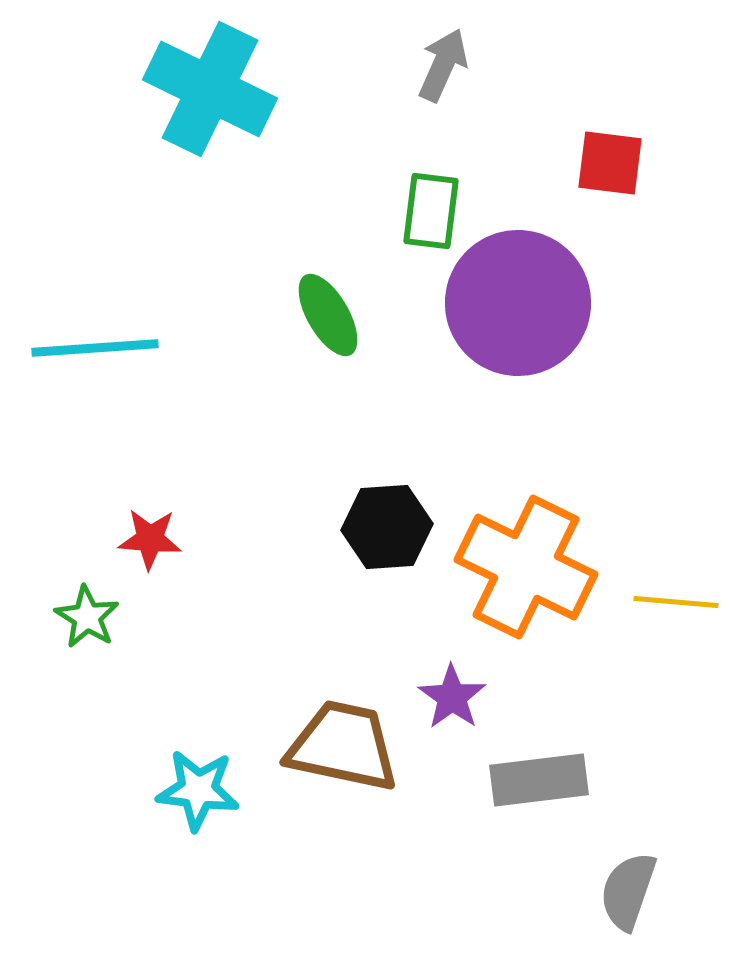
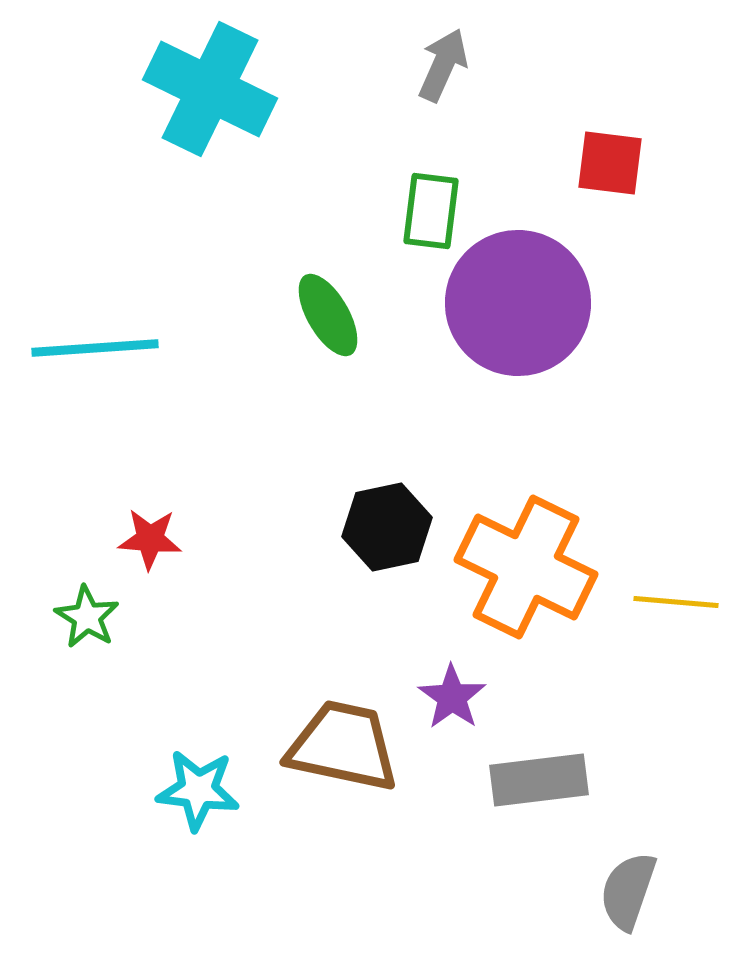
black hexagon: rotated 8 degrees counterclockwise
